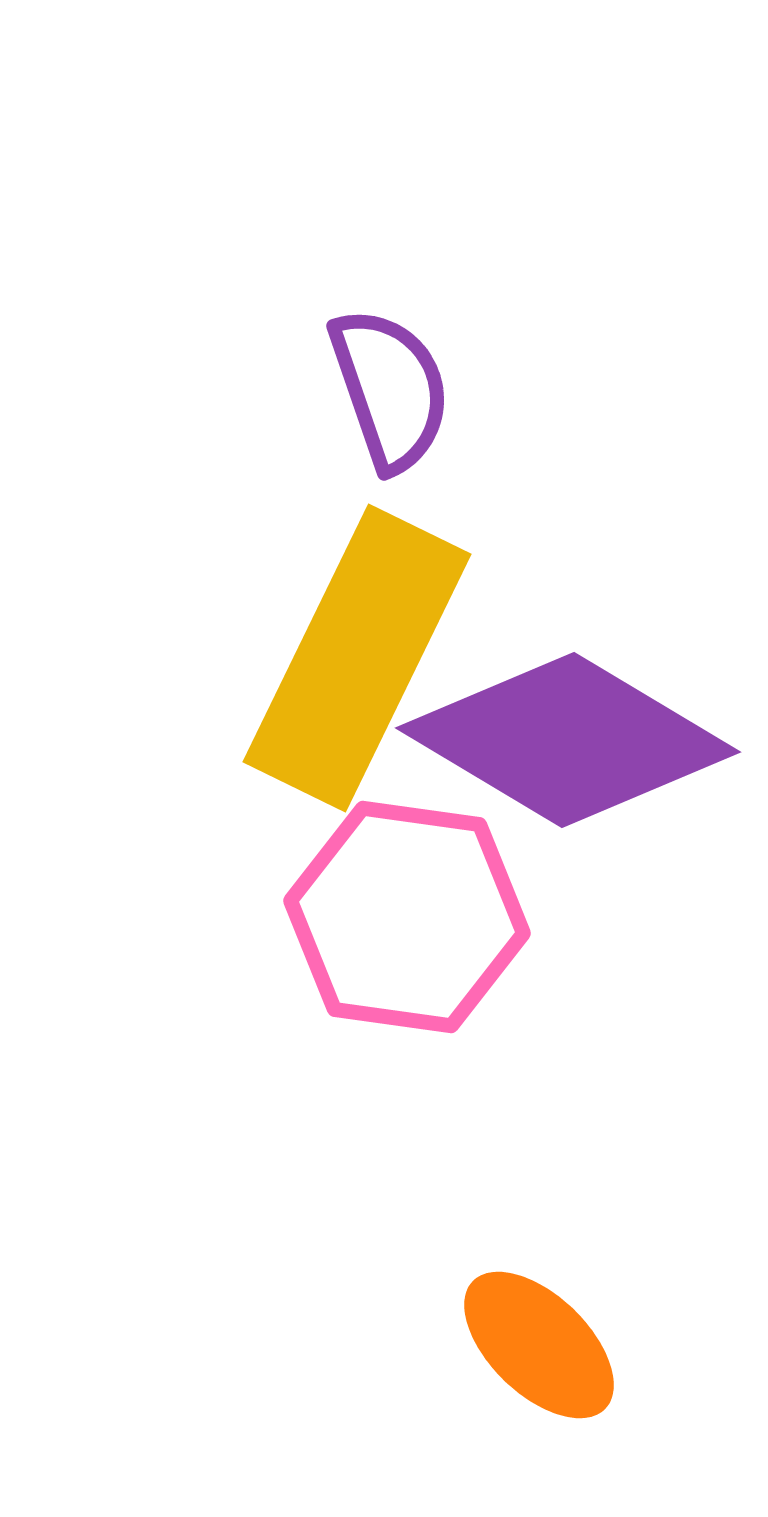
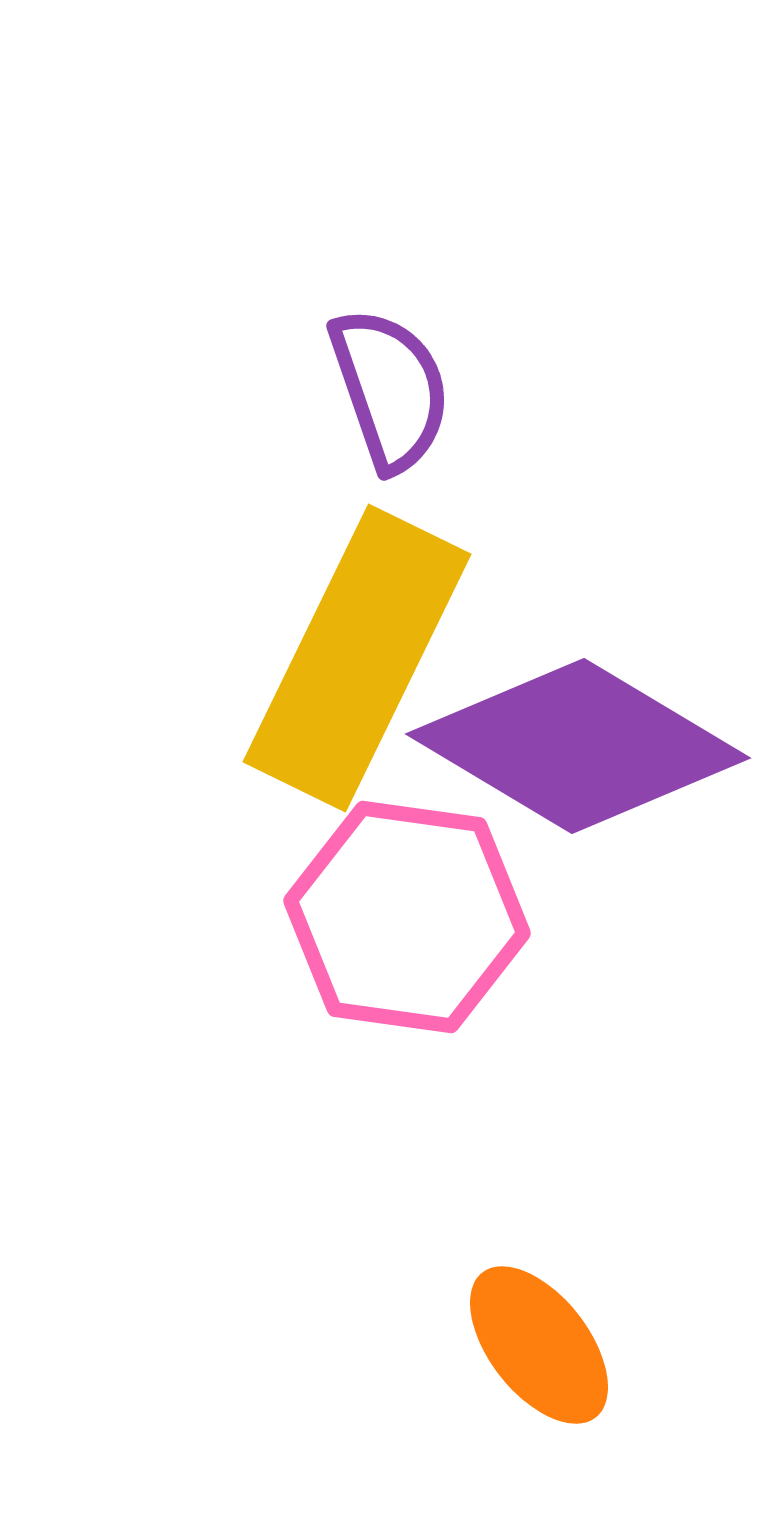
purple diamond: moved 10 px right, 6 px down
orange ellipse: rotated 8 degrees clockwise
